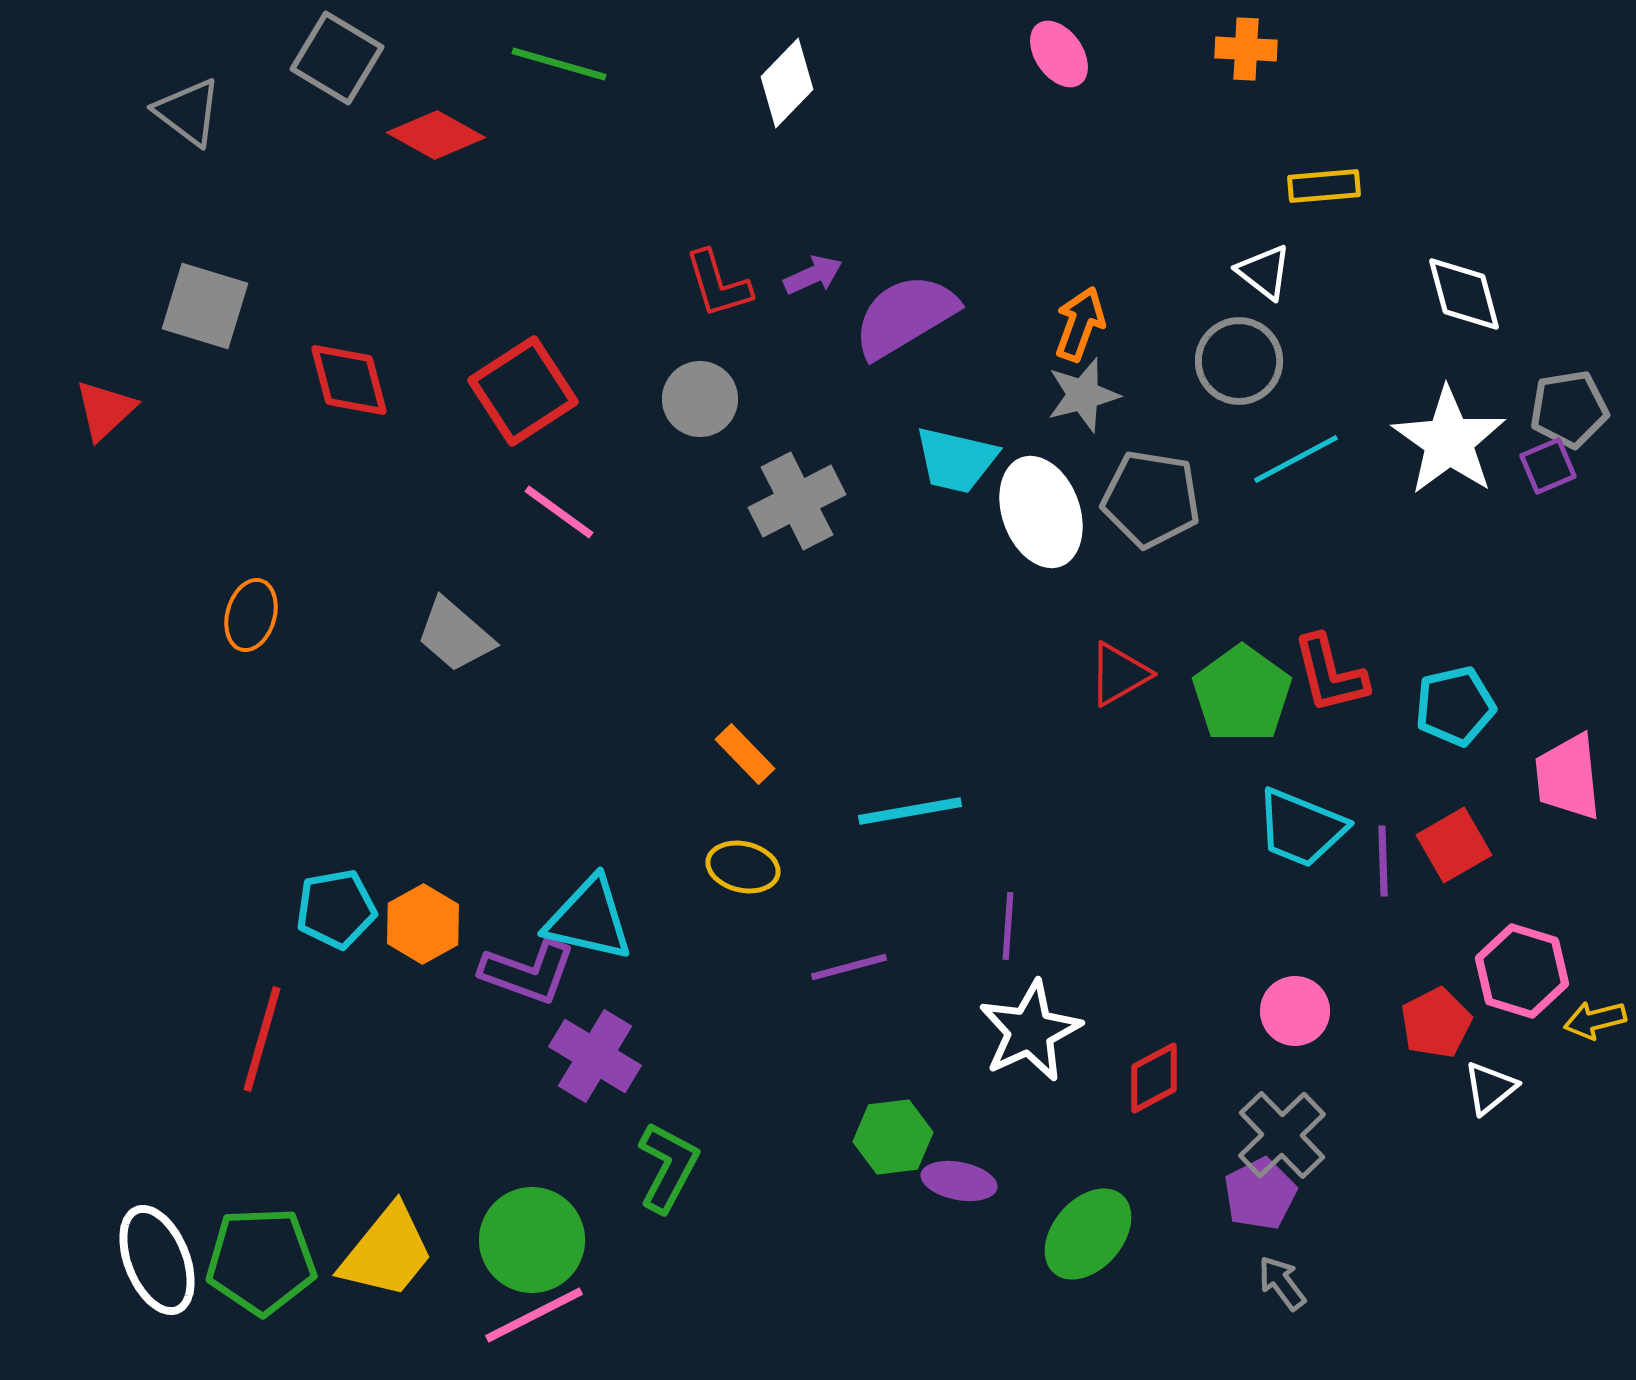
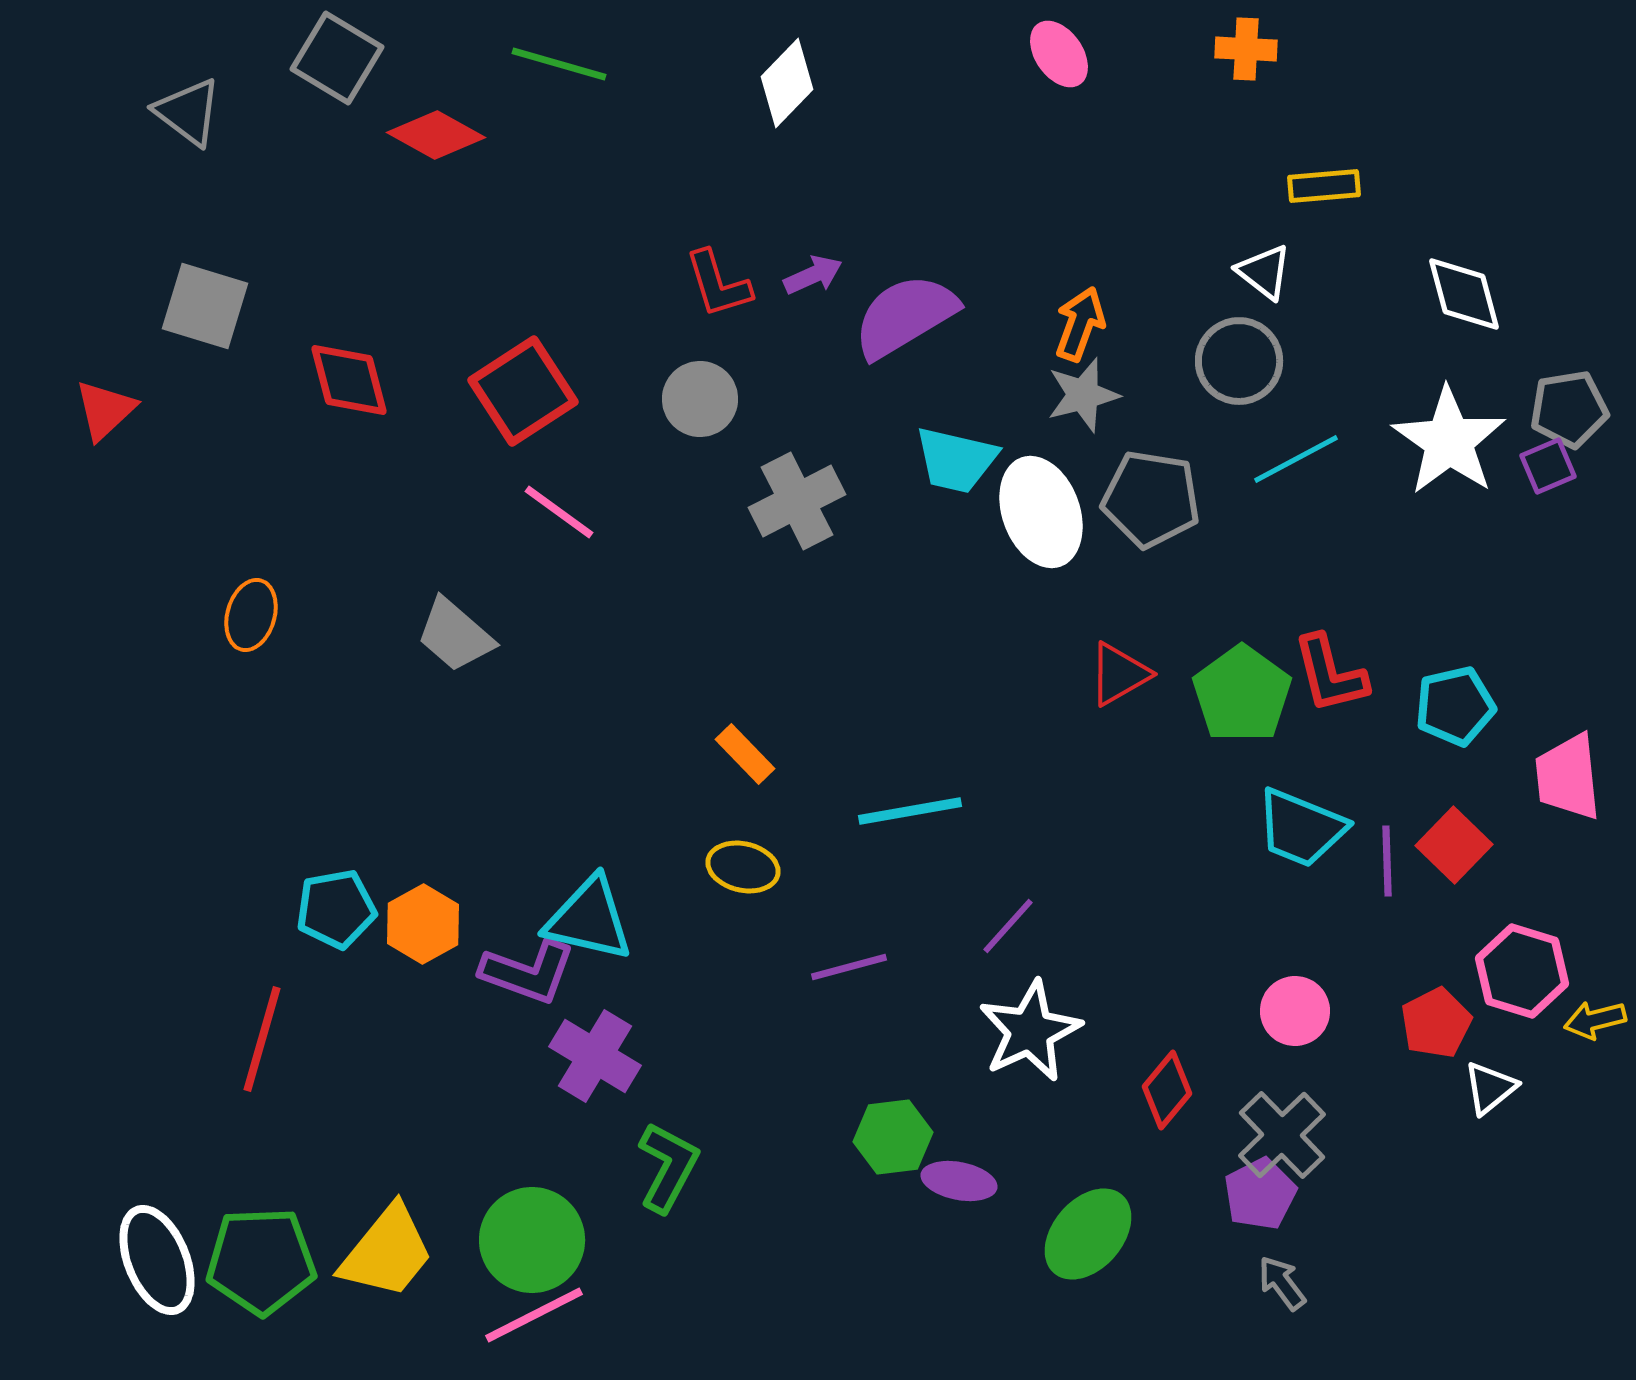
red square at (1454, 845): rotated 16 degrees counterclockwise
purple line at (1383, 861): moved 4 px right
purple line at (1008, 926): rotated 38 degrees clockwise
red diamond at (1154, 1078): moved 13 px right, 12 px down; rotated 22 degrees counterclockwise
